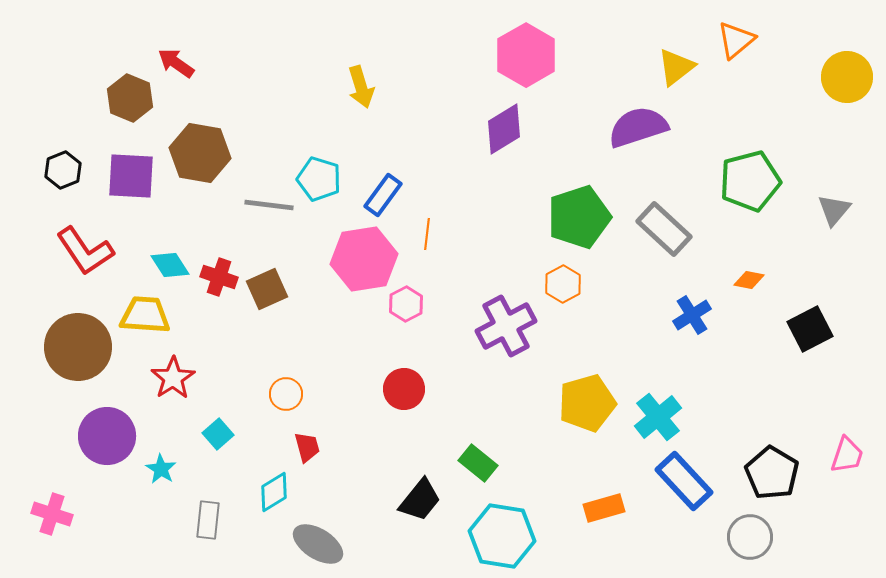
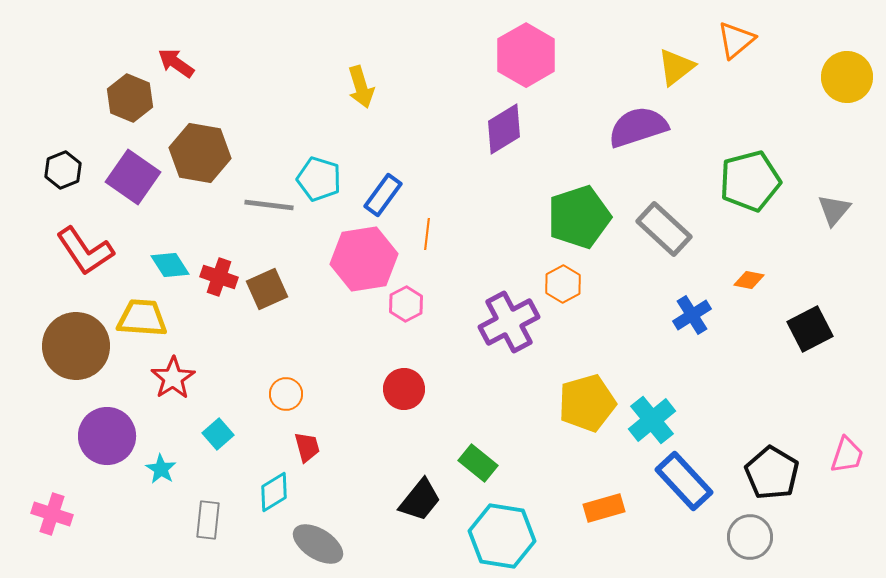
purple square at (131, 176): moved 2 px right, 1 px down; rotated 32 degrees clockwise
yellow trapezoid at (145, 315): moved 3 px left, 3 px down
purple cross at (506, 326): moved 3 px right, 4 px up
brown circle at (78, 347): moved 2 px left, 1 px up
cyan cross at (658, 417): moved 6 px left, 3 px down
